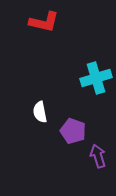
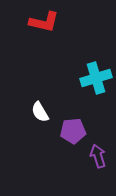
white semicircle: rotated 20 degrees counterclockwise
purple pentagon: rotated 25 degrees counterclockwise
